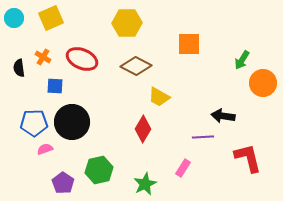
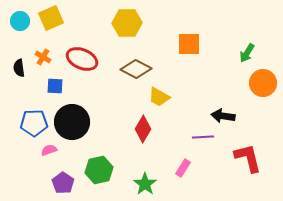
cyan circle: moved 6 px right, 3 px down
green arrow: moved 5 px right, 7 px up
brown diamond: moved 3 px down
pink semicircle: moved 4 px right, 1 px down
green star: rotated 10 degrees counterclockwise
